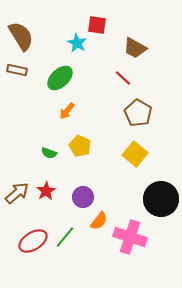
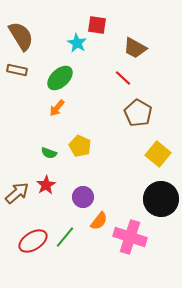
orange arrow: moved 10 px left, 3 px up
yellow square: moved 23 px right
red star: moved 6 px up
